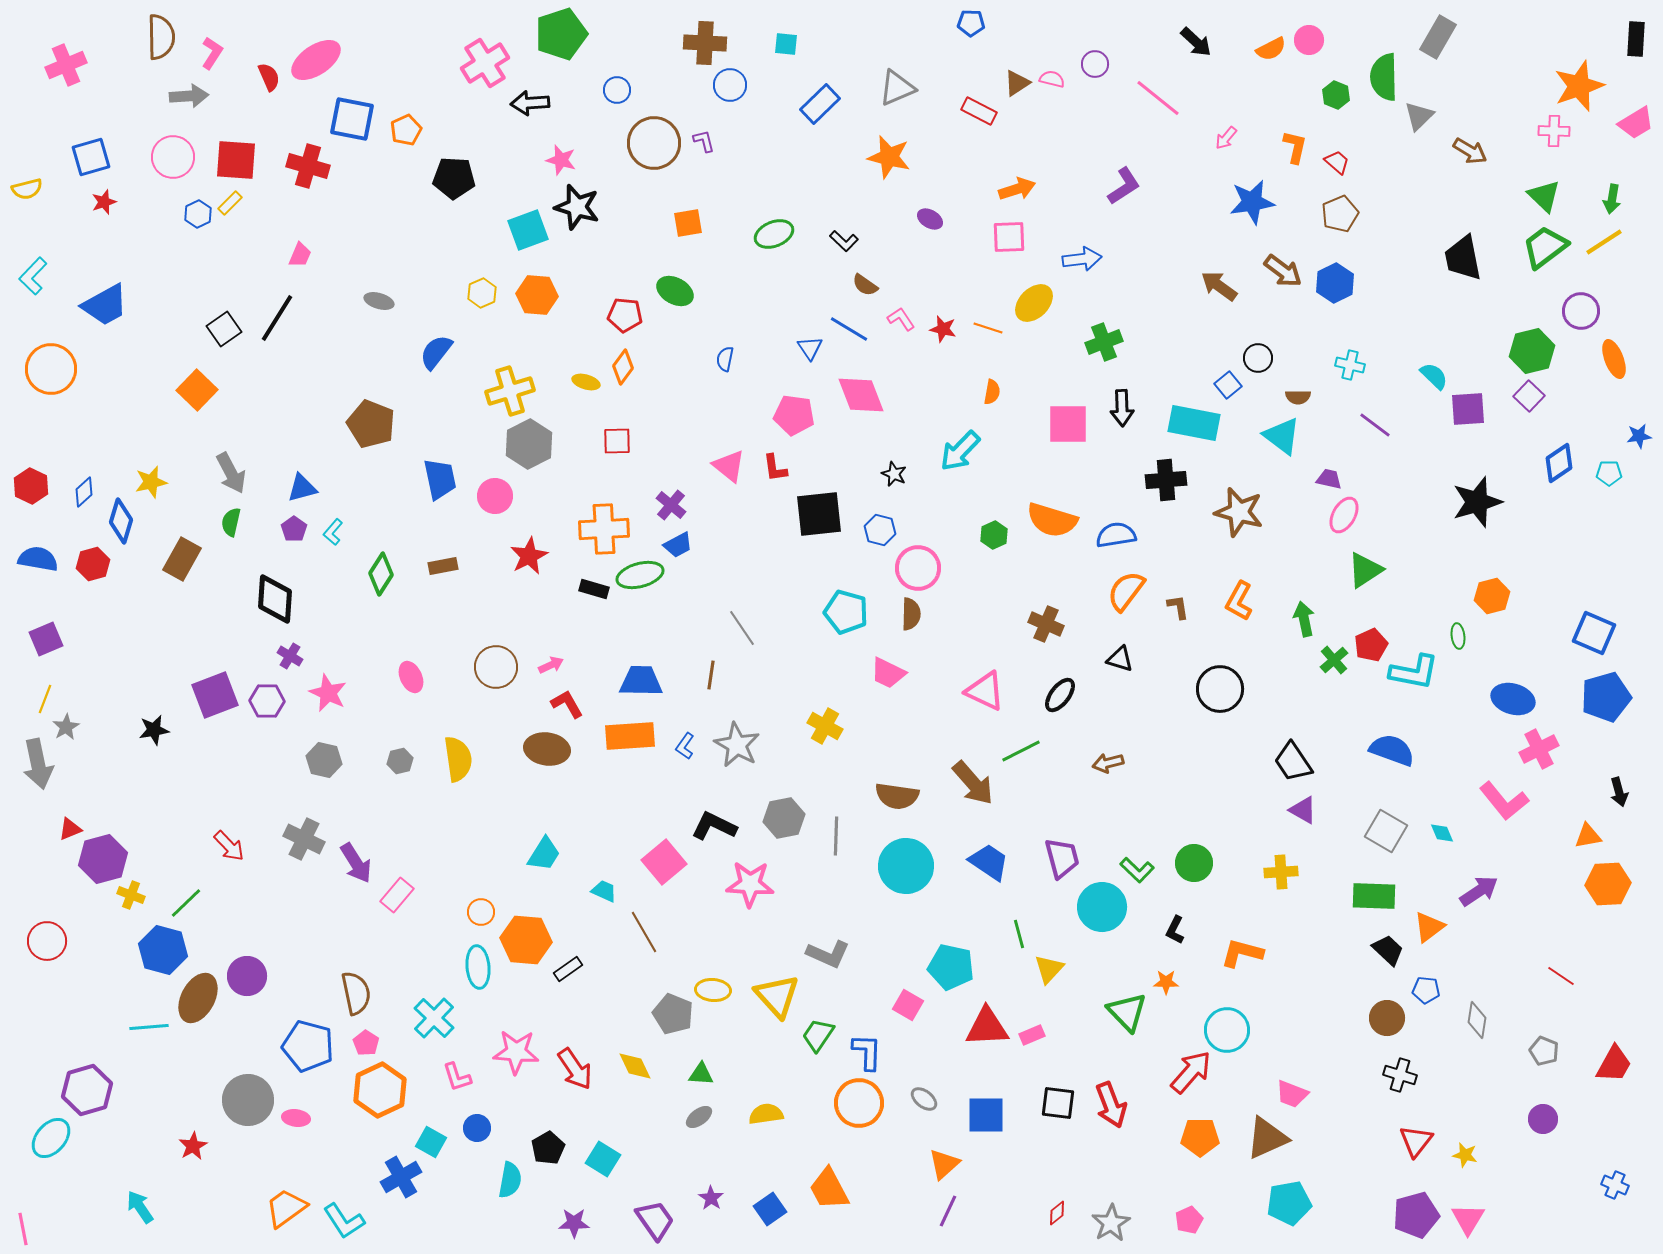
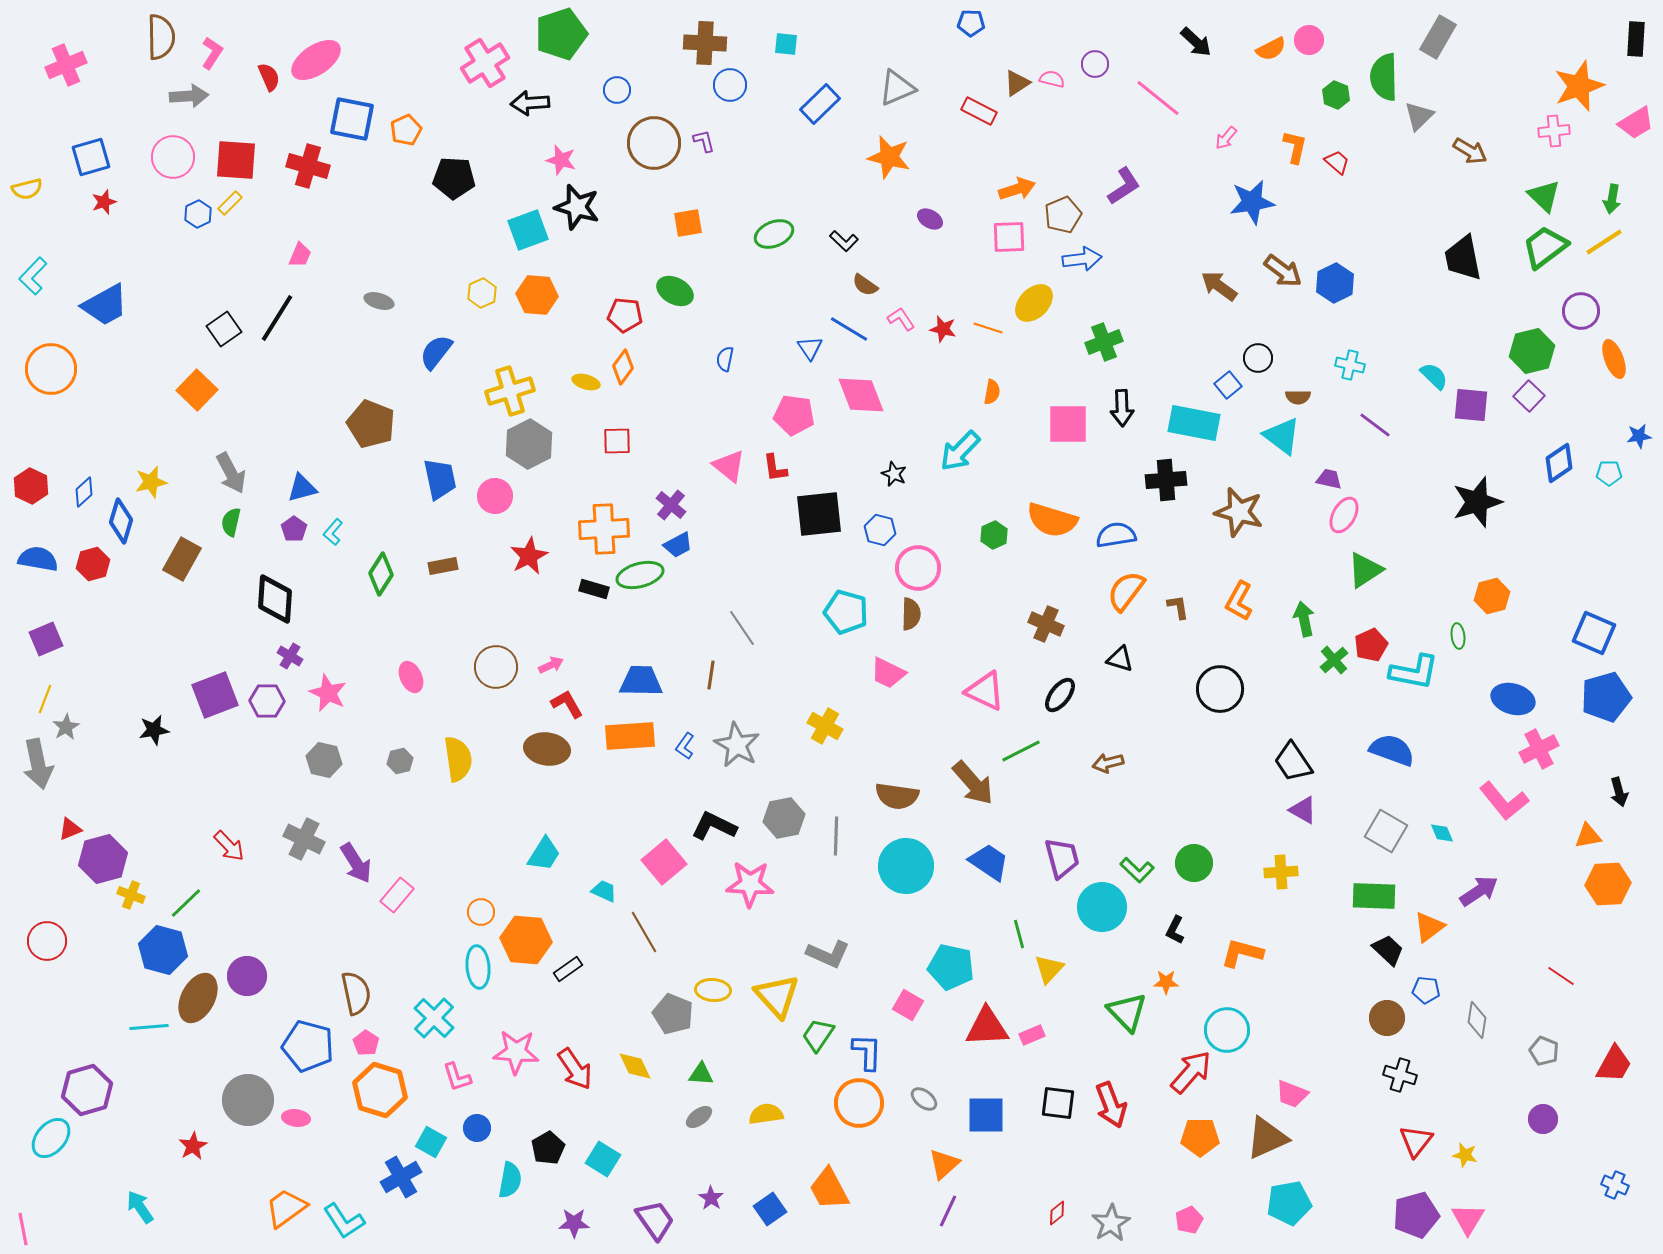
pink cross at (1554, 131): rotated 8 degrees counterclockwise
brown pentagon at (1340, 214): moved 277 px left, 1 px down
purple square at (1468, 409): moved 3 px right, 4 px up; rotated 9 degrees clockwise
orange hexagon at (380, 1090): rotated 18 degrees counterclockwise
